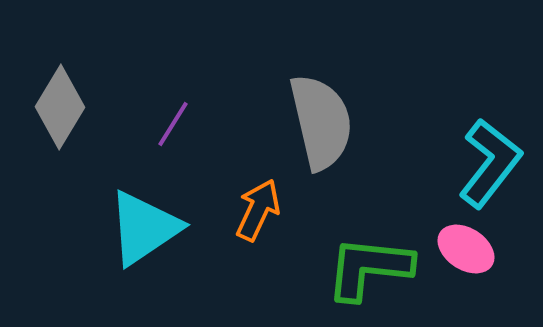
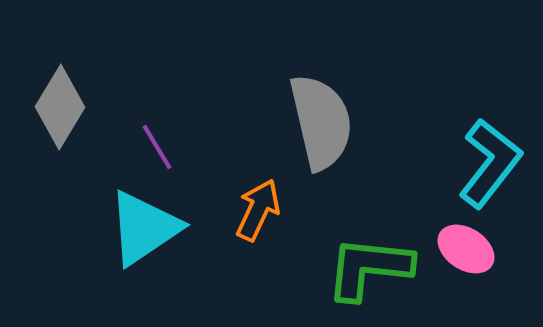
purple line: moved 16 px left, 23 px down; rotated 63 degrees counterclockwise
